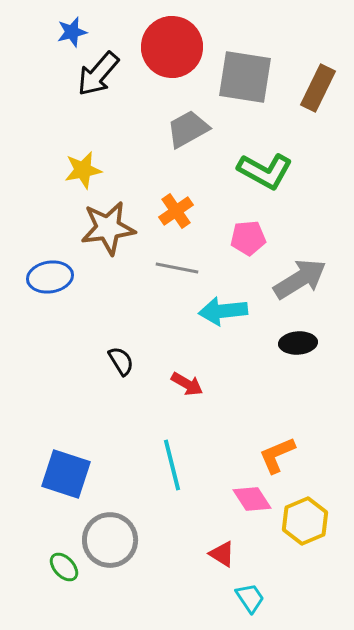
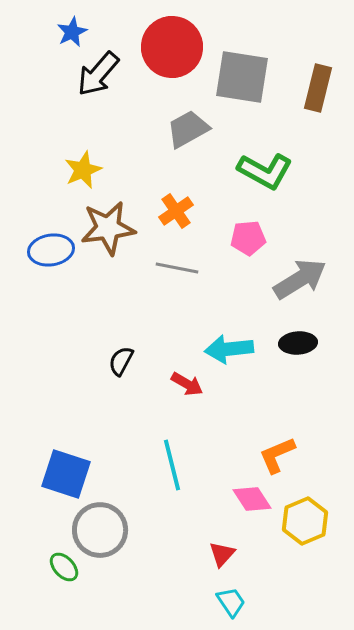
blue star: rotated 12 degrees counterclockwise
gray square: moved 3 px left
brown rectangle: rotated 12 degrees counterclockwise
yellow star: rotated 12 degrees counterclockwise
blue ellipse: moved 1 px right, 27 px up
cyan arrow: moved 6 px right, 38 px down
black semicircle: rotated 120 degrees counterclockwise
gray circle: moved 10 px left, 10 px up
red triangle: rotated 40 degrees clockwise
cyan trapezoid: moved 19 px left, 4 px down
